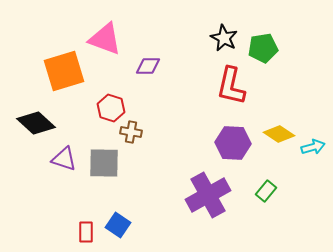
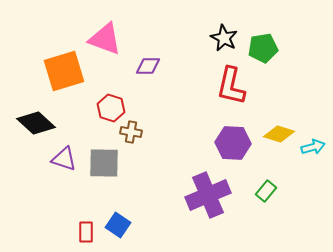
yellow diamond: rotated 16 degrees counterclockwise
purple cross: rotated 6 degrees clockwise
